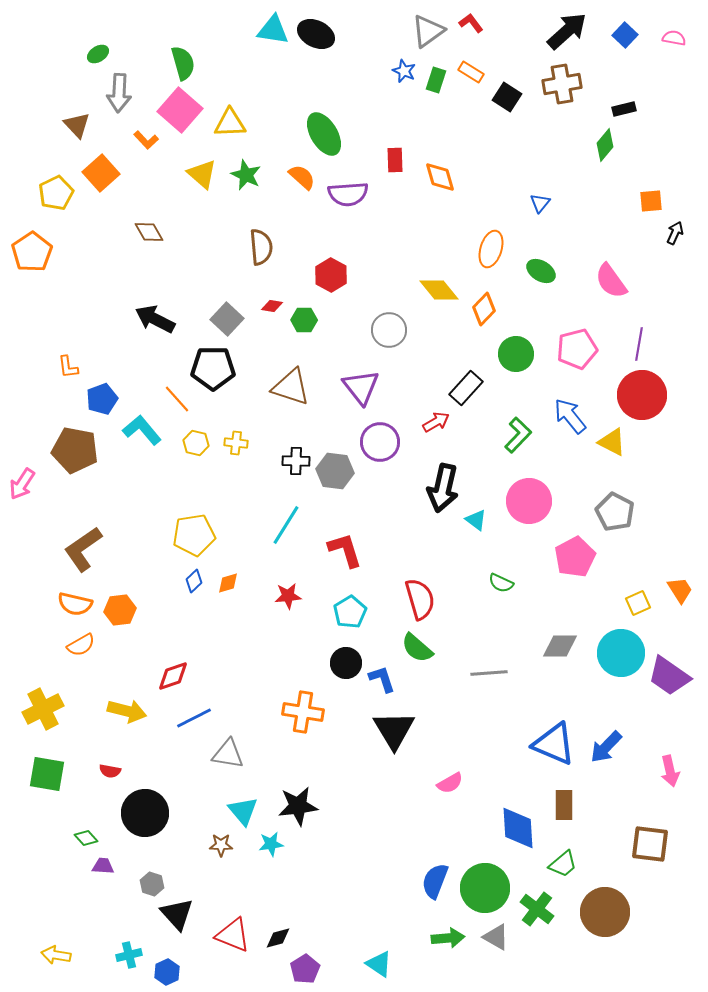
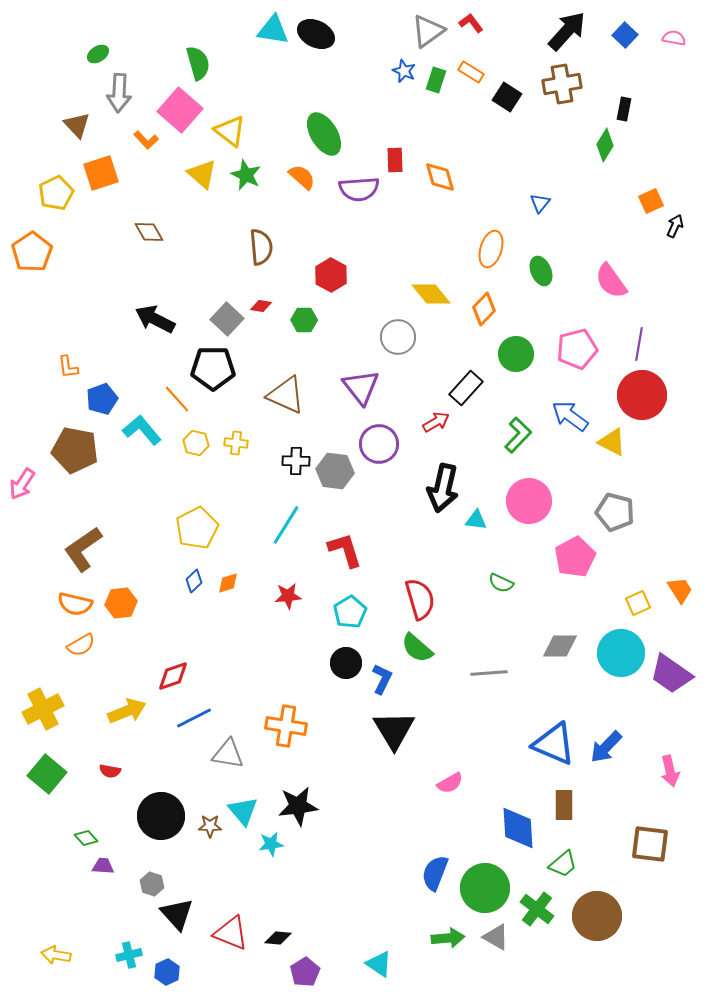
black arrow at (567, 31): rotated 6 degrees counterclockwise
green semicircle at (183, 63): moved 15 px right
black rectangle at (624, 109): rotated 65 degrees counterclockwise
yellow triangle at (230, 123): moved 8 px down; rotated 40 degrees clockwise
green diamond at (605, 145): rotated 8 degrees counterclockwise
orange square at (101, 173): rotated 24 degrees clockwise
purple semicircle at (348, 194): moved 11 px right, 5 px up
orange square at (651, 201): rotated 20 degrees counterclockwise
black arrow at (675, 233): moved 7 px up
green ellipse at (541, 271): rotated 36 degrees clockwise
yellow diamond at (439, 290): moved 8 px left, 4 px down
red diamond at (272, 306): moved 11 px left
gray circle at (389, 330): moved 9 px right, 7 px down
brown triangle at (291, 387): moved 5 px left, 8 px down; rotated 6 degrees clockwise
blue arrow at (570, 416): rotated 15 degrees counterclockwise
purple circle at (380, 442): moved 1 px left, 2 px down
gray pentagon at (615, 512): rotated 12 degrees counterclockwise
cyan triangle at (476, 520): rotated 30 degrees counterclockwise
yellow pentagon at (194, 535): moved 3 px right, 7 px up; rotated 18 degrees counterclockwise
orange hexagon at (120, 610): moved 1 px right, 7 px up
purple trapezoid at (669, 676): moved 2 px right, 2 px up
blue L-shape at (382, 679): rotated 44 degrees clockwise
yellow arrow at (127, 711): rotated 36 degrees counterclockwise
orange cross at (303, 712): moved 17 px left, 14 px down
green square at (47, 774): rotated 30 degrees clockwise
black circle at (145, 813): moved 16 px right, 3 px down
brown star at (221, 845): moved 11 px left, 19 px up
blue semicircle at (435, 881): moved 8 px up
brown circle at (605, 912): moved 8 px left, 4 px down
red triangle at (233, 935): moved 2 px left, 2 px up
black diamond at (278, 938): rotated 20 degrees clockwise
purple pentagon at (305, 969): moved 3 px down
